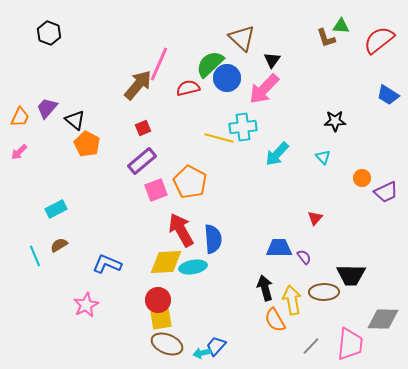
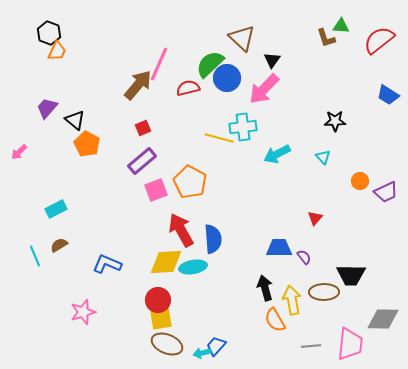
orange trapezoid at (20, 117): moved 37 px right, 66 px up
cyan arrow at (277, 154): rotated 20 degrees clockwise
orange circle at (362, 178): moved 2 px left, 3 px down
pink star at (86, 305): moved 3 px left, 7 px down; rotated 10 degrees clockwise
gray line at (311, 346): rotated 42 degrees clockwise
